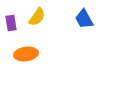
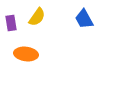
orange ellipse: rotated 15 degrees clockwise
